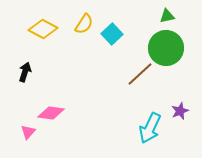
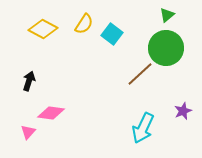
green triangle: moved 1 px up; rotated 28 degrees counterclockwise
cyan square: rotated 10 degrees counterclockwise
black arrow: moved 4 px right, 9 px down
purple star: moved 3 px right
cyan arrow: moved 7 px left
